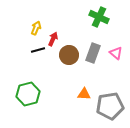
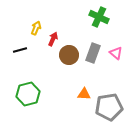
black line: moved 18 px left
gray pentagon: moved 1 px left, 1 px down
